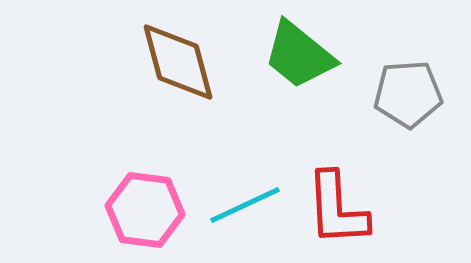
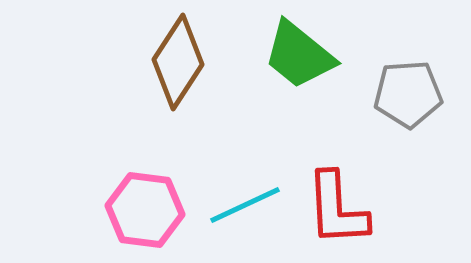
brown diamond: rotated 48 degrees clockwise
